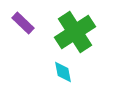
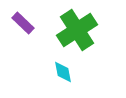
green cross: moved 2 px right, 2 px up
